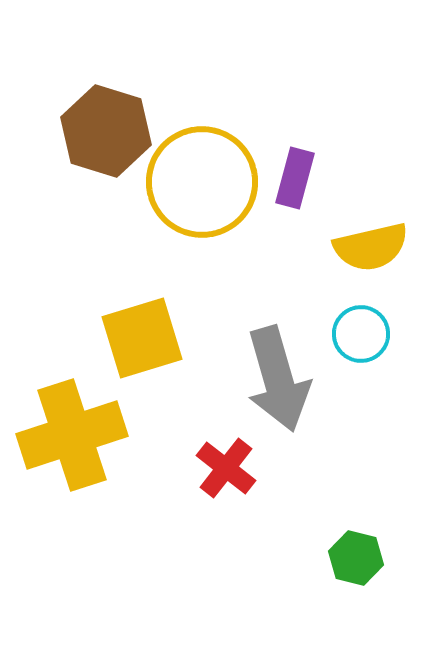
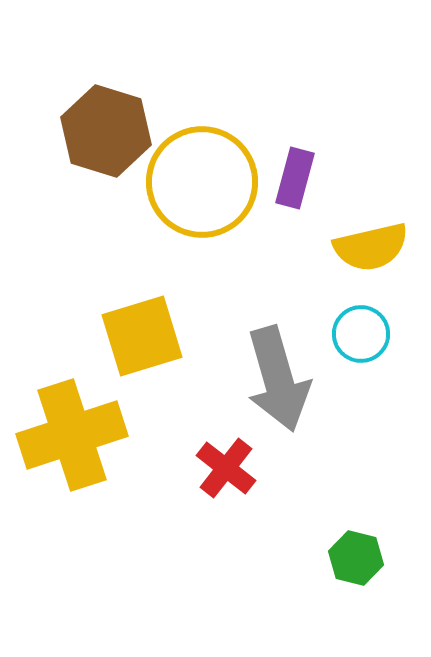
yellow square: moved 2 px up
